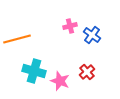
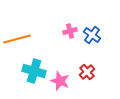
pink cross: moved 5 px down
